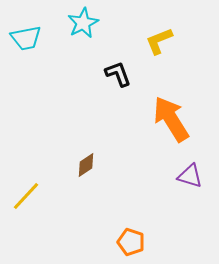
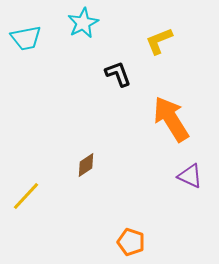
purple triangle: rotated 8 degrees clockwise
